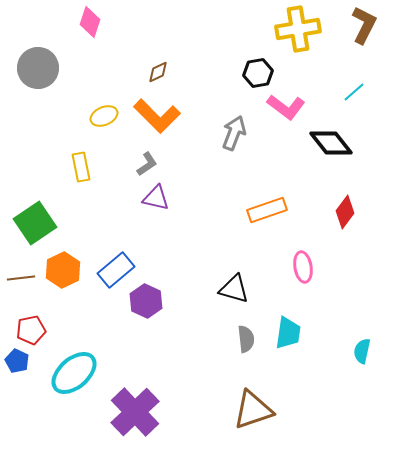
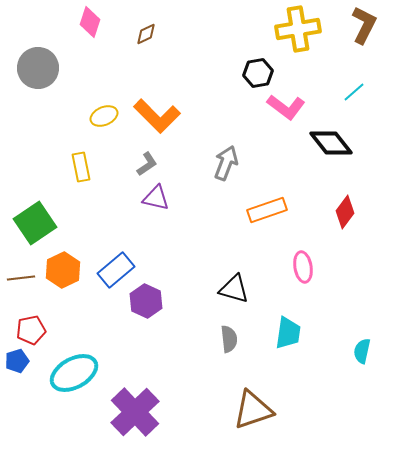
brown diamond: moved 12 px left, 38 px up
gray arrow: moved 8 px left, 30 px down
gray semicircle: moved 17 px left
blue pentagon: rotated 30 degrees clockwise
cyan ellipse: rotated 12 degrees clockwise
